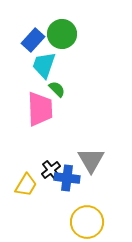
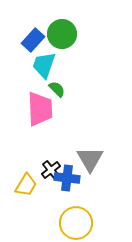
gray triangle: moved 1 px left, 1 px up
yellow circle: moved 11 px left, 1 px down
